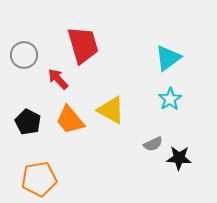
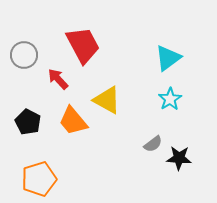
red trapezoid: rotated 12 degrees counterclockwise
yellow triangle: moved 4 px left, 10 px up
orange trapezoid: moved 3 px right, 1 px down
gray semicircle: rotated 12 degrees counterclockwise
orange pentagon: rotated 8 degrees counterclockwise
